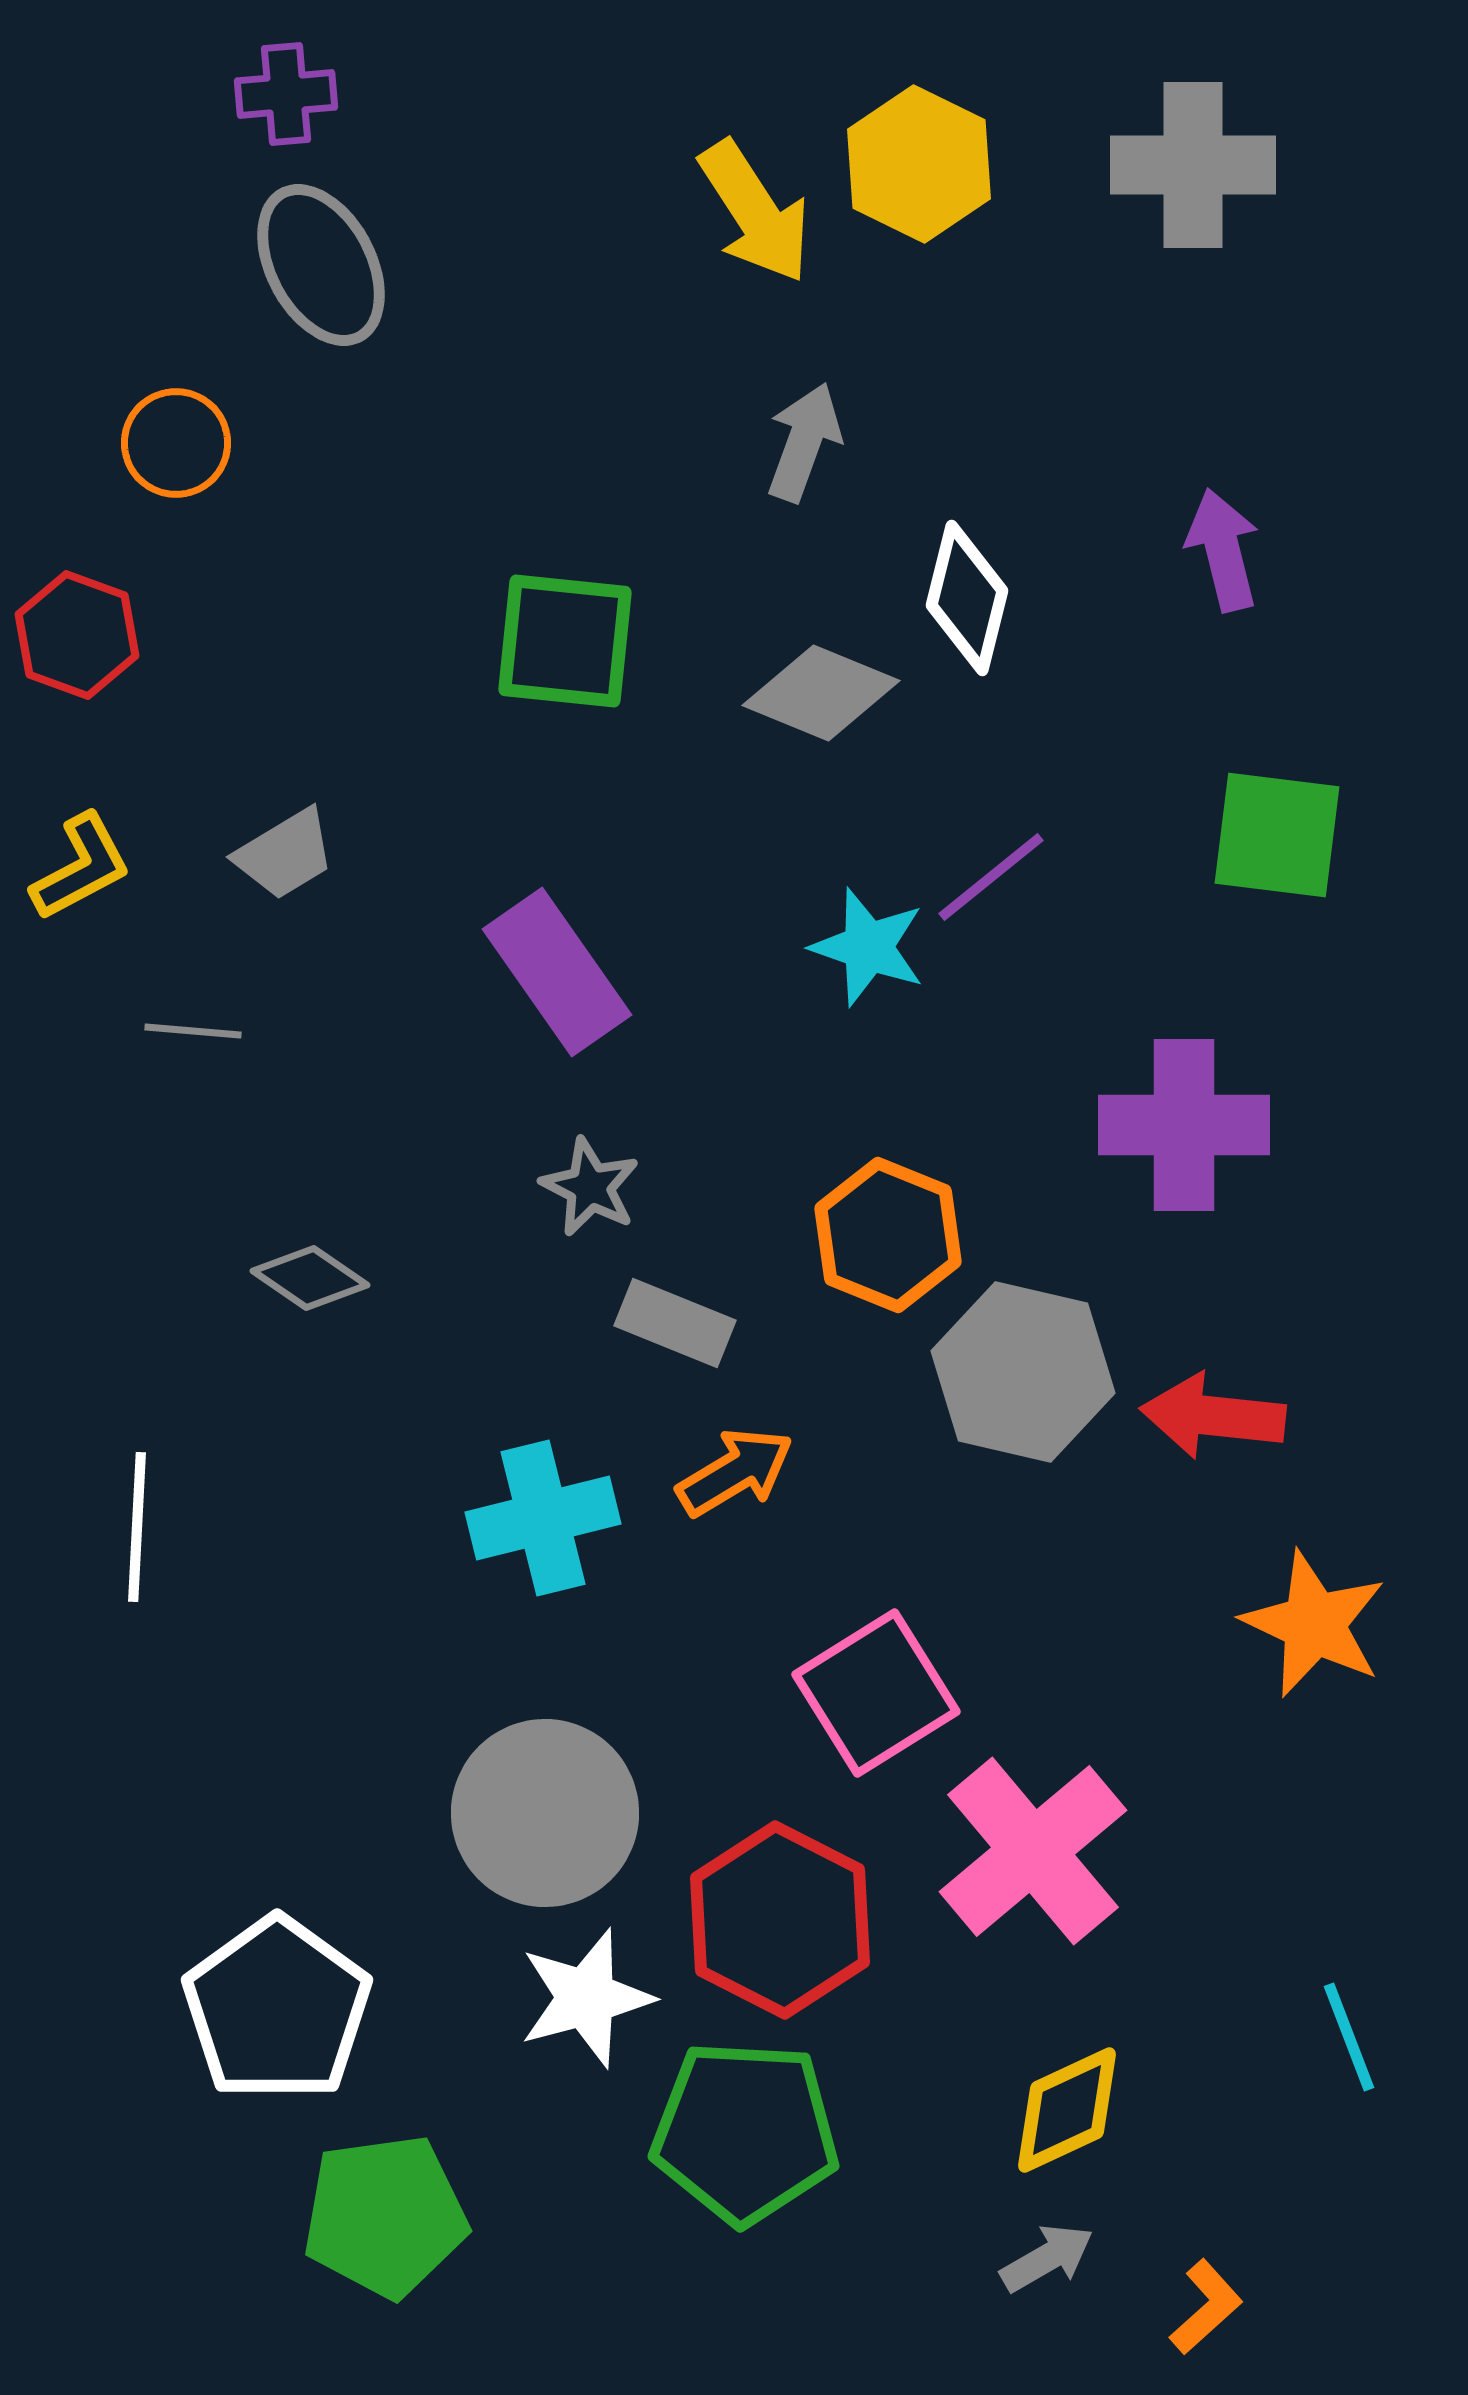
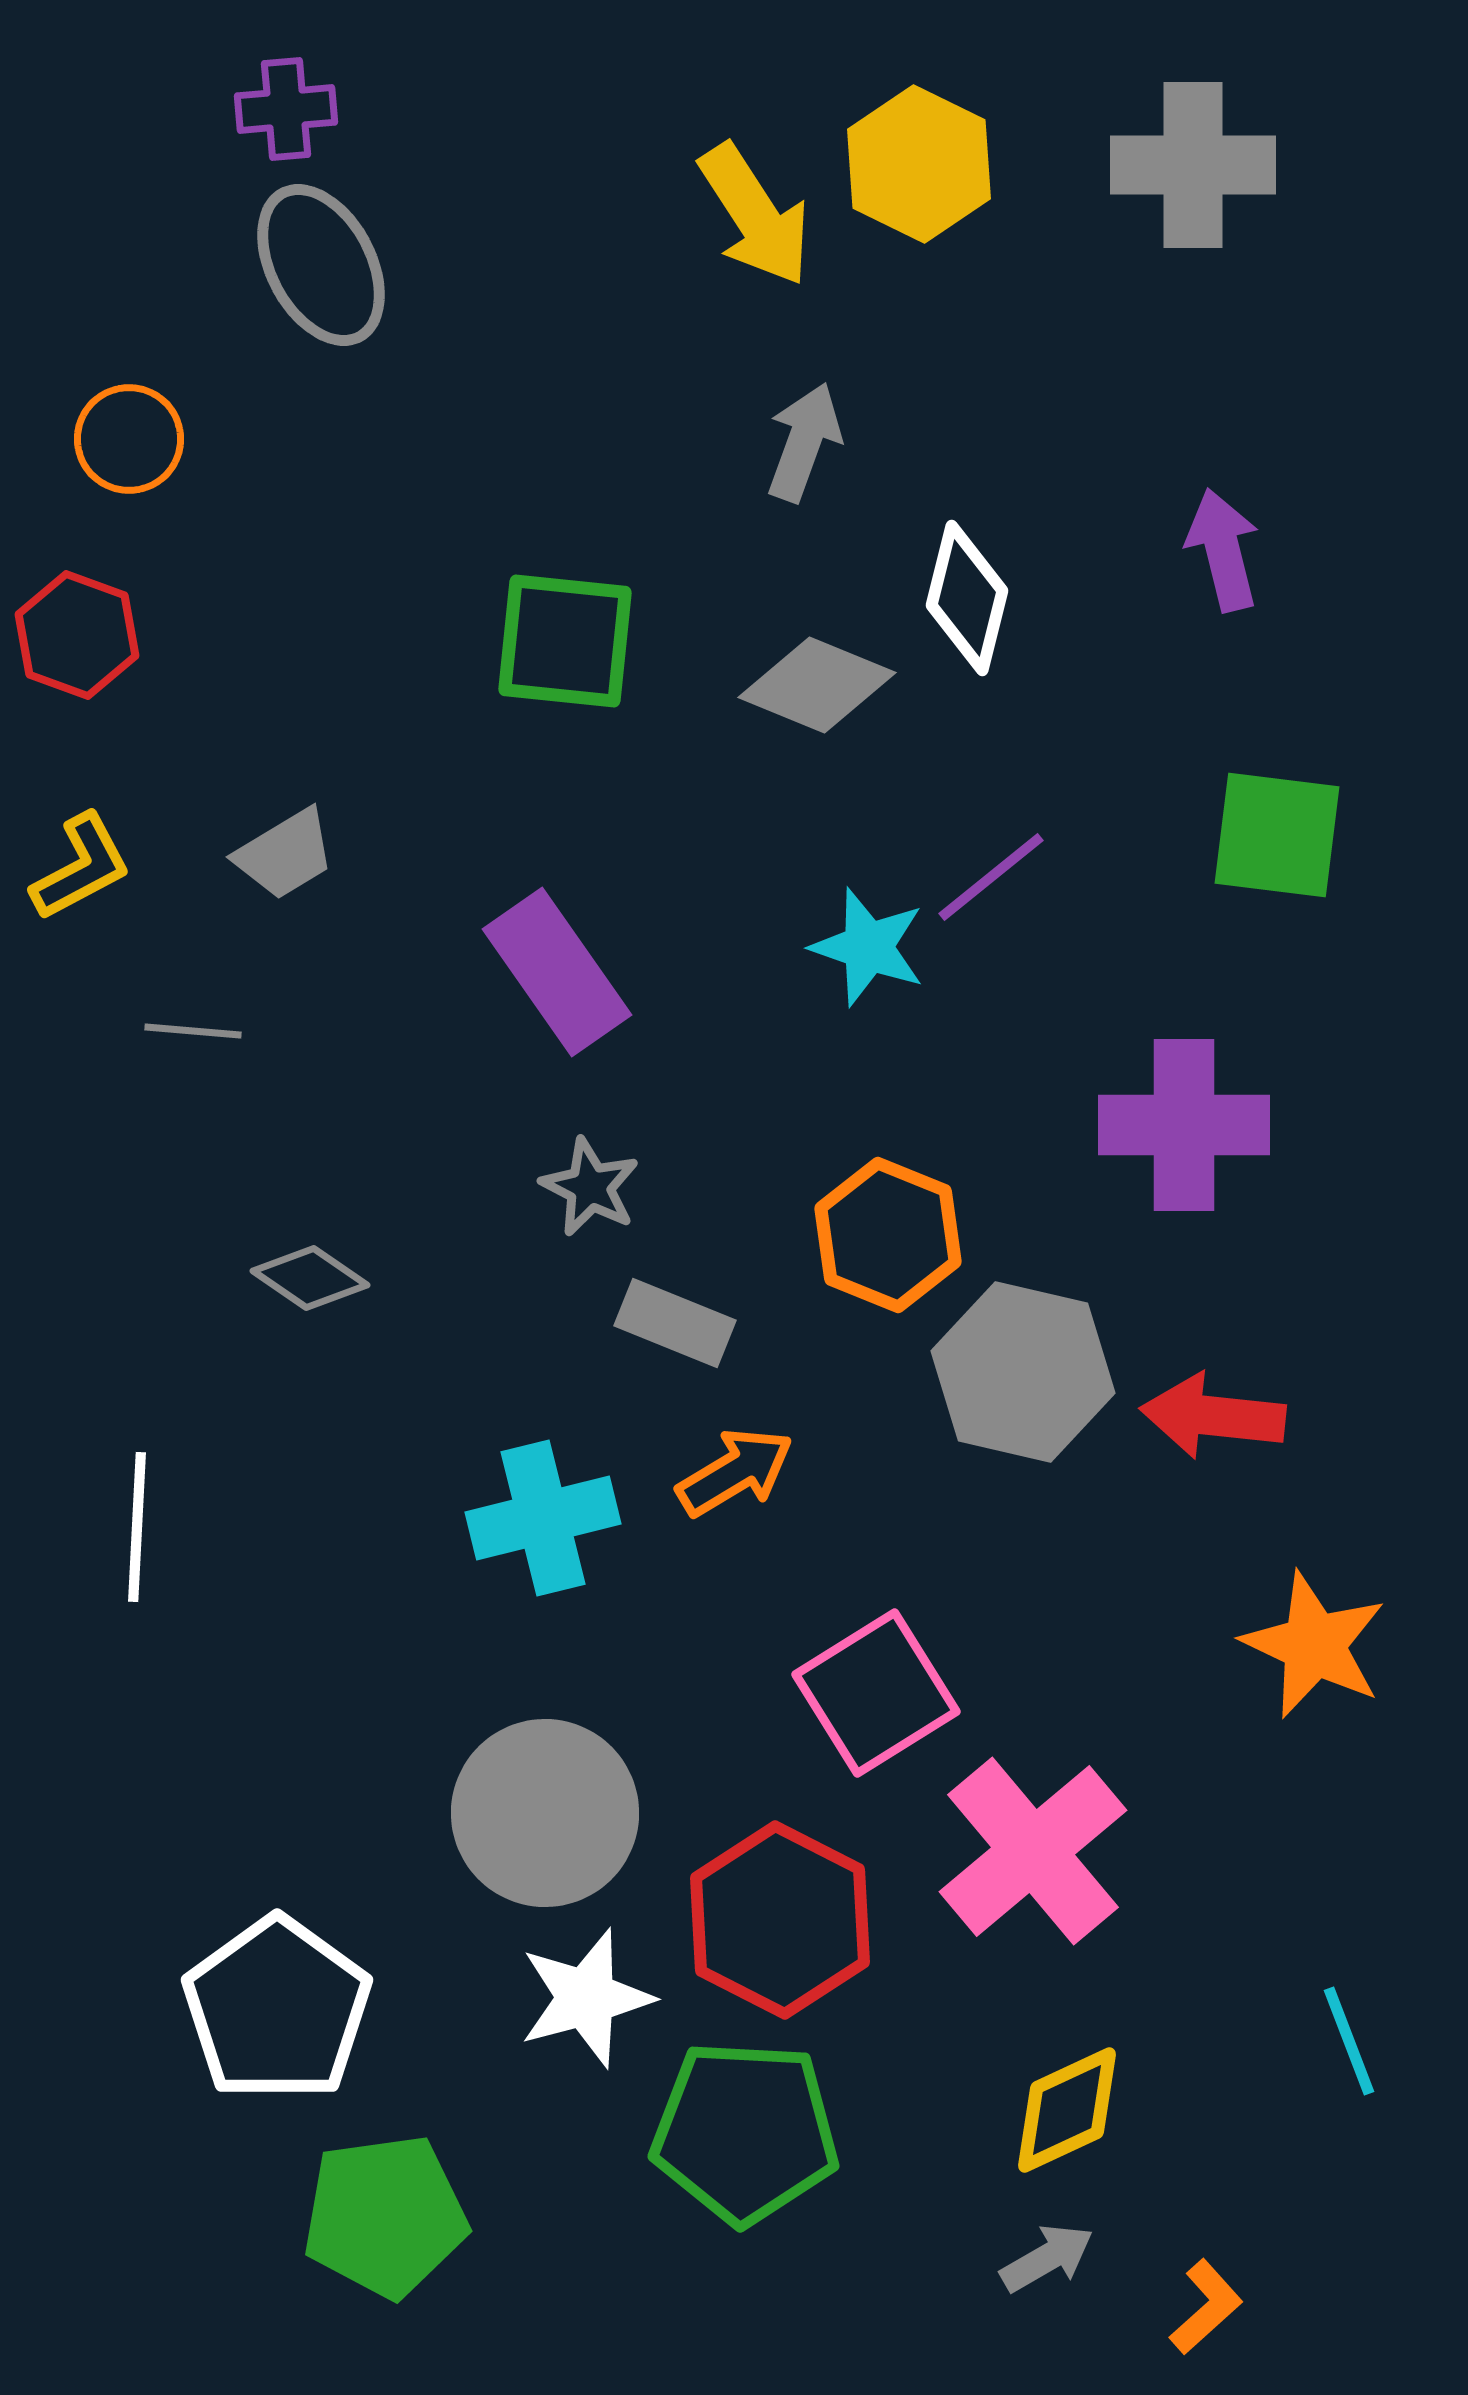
purple cross at (286, 94): moved 15 px down
yellow arrow at (755, 212): moved 3 px down
orange circle at (176, 443): moved 47 px left, 4 px up
gray diamond at (821, 693): moved 4 px left, 8 px up
orange star at (1314, 1624): moved 21 px down
cyan line at (1349, 2037): moved 4 px down
